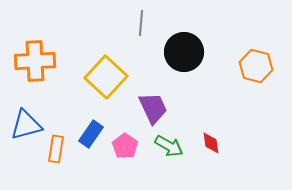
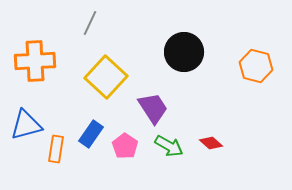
gray line: moved 51 px left; rotated 20 degrees clockwise
purple trapezoid: rotated 8 degrees counterclockwise
red diamond: rotated 40 degrees counterclockwise
